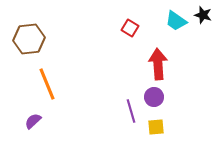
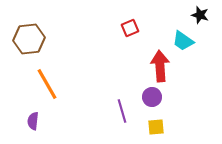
black star: moved 3 px left
cyan trapezoid: moved 7 px right, 20 px down
red square: rotated 36 degrees clockwise
red arrow: moved 2 px right, 2 px down
orange line: rotated 8 degrees counterclockwise
purple circle: moved 2 px left
purple line: moved 9 px left
purple semicircle: rotated 42 degrees counterclockwise
